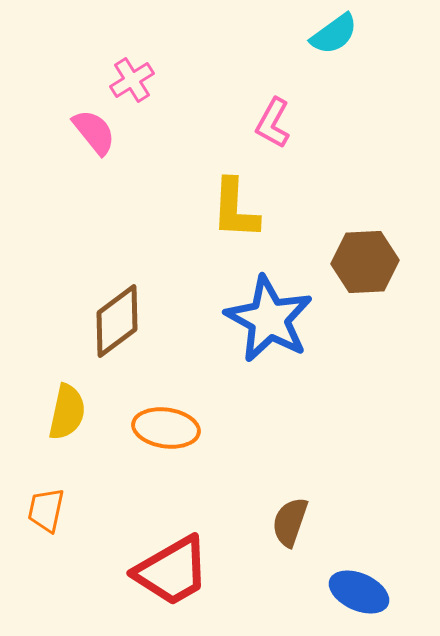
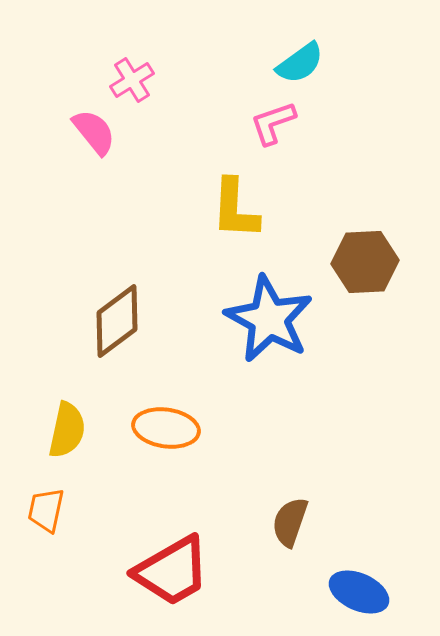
cyan semicircle: moved 34 px left, 29 px down
pink L-shape: rotated 42 degrees clockwise
yellow semicircle: moved 18 px down
